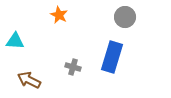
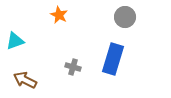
cyan triangle: rotated 24 degrees counterclockwise
blue rectangle: moved 1 px right, 2 px down
brown arrow: moved 4 px left
